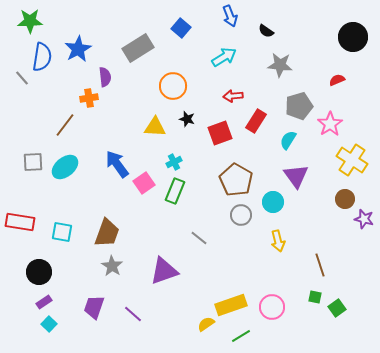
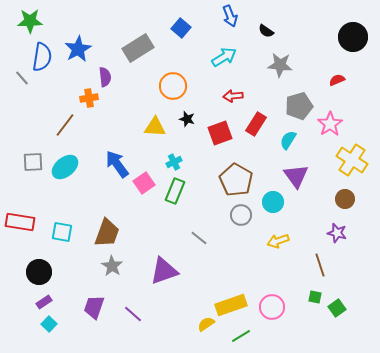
red rectangle at (256, 121): moved 3 px down
purple star at (364, 219): moved 27 px left, 14 px down
yellow arrow at (278, 241): rotated 85 degrees clockwise
